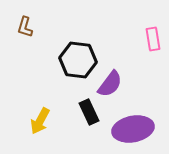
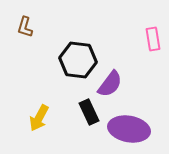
yellow arrow: moved 1 px left, 3 px up
purple ellipse: moved 4 px left; rotated 21 degrees clockwise
